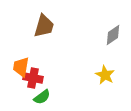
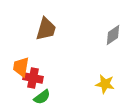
brown trapezoid: moved 2 px right, 3 px down
yellow star: moved 9 px down; rotated 18 degrees counterclockwise
